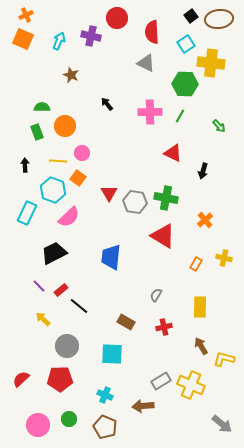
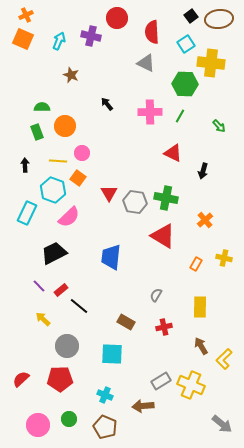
yellow L-shape at (224, 359): rotated 60 degrees counterclockwise
